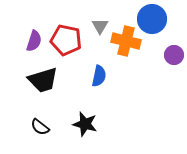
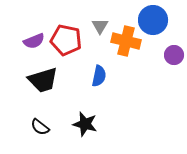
blue circle: moved 1 px right, 1 px down
purple semicircle: rotated 50 degrees clockwise
